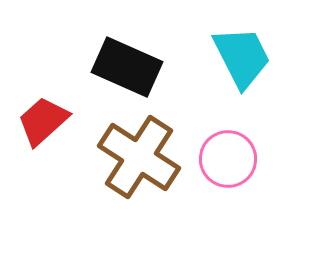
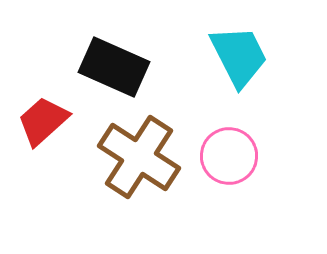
cyan trapezoid: moved 3 px left, 1 px up
black rectangle: moved 13 px left
pink circle: moved 1 px right, 3 px up
